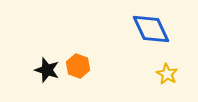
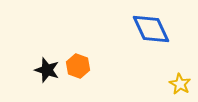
yellow star: moved 13 px right, 10 px down
